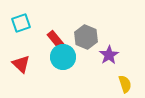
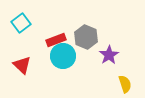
cyan square: rotated 18 degrees counterclockwise
red rectangle: rotated 72 degrees counterclockwise
cyan circle: moved 1 px up
red triangle: moved 1 px right, 1 px down
